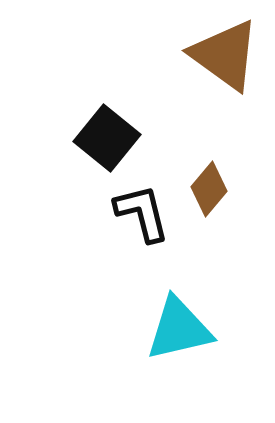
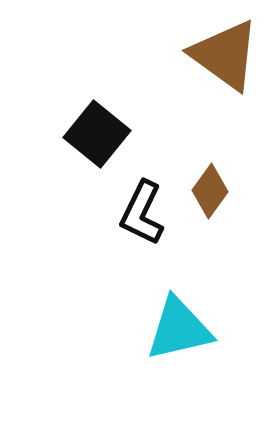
black square: moved 10 px left, 4 px up
brown diamond: moved 1 px right, 2 px down; rotated 4 degrees counterclockwise
black L-shape: rotated 140 degrees counterclockwise
